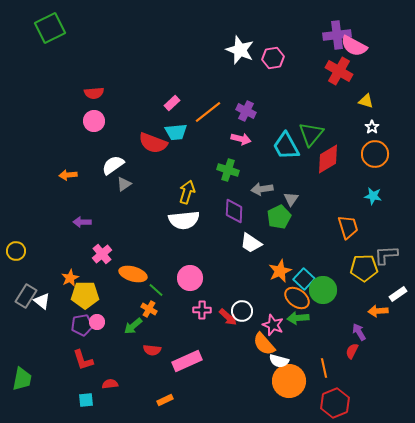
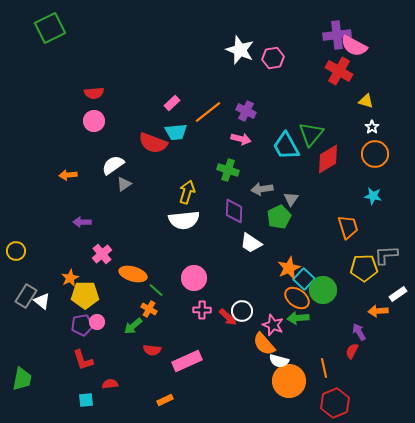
orange star at (280, 271): moved 9 px right, 3 px up
pink circle at (190, 278): moved 4 px right
